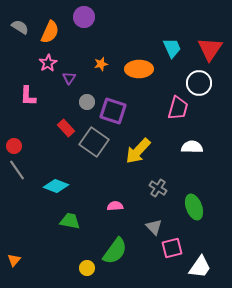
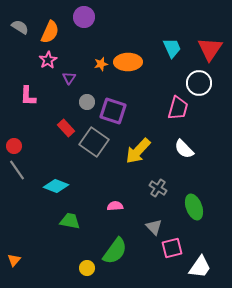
pink star: moved 3 px up
orange ellipse: moved 11 px left, 7 px up
white semicircle: moved 8 px left, 2 px down; rotated 135 degrees counterclockwise
